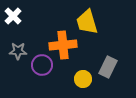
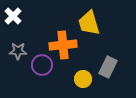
yellow trapezoid: moved 2 px right, 1 px down
